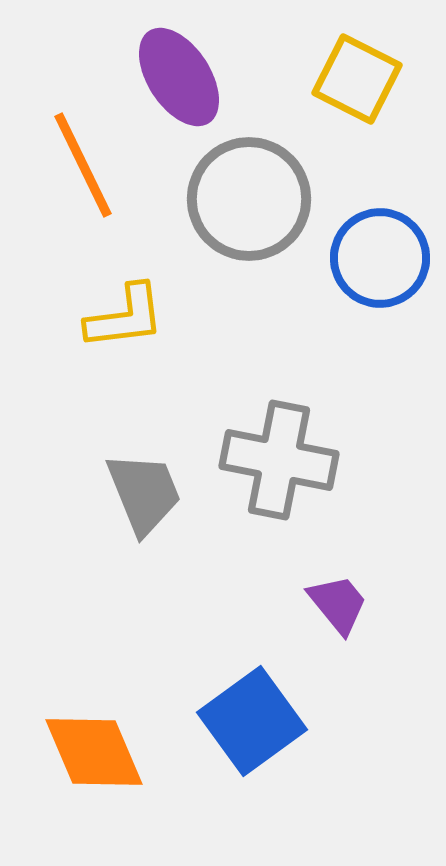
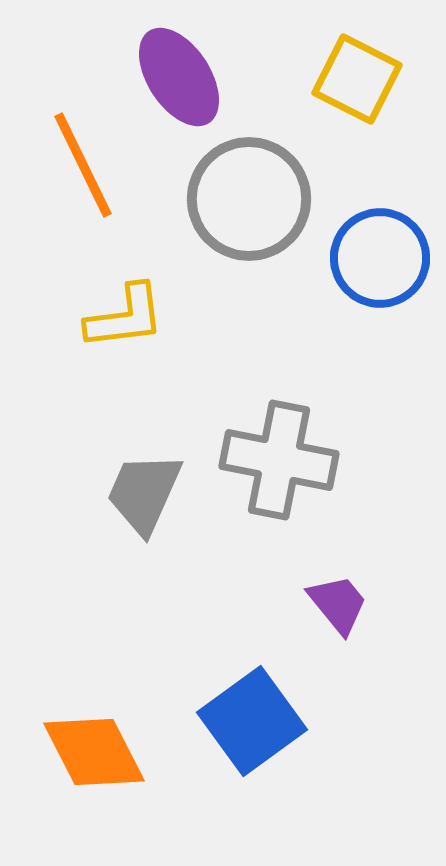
gray trapezoid: rotated 134 degrees counterclockwise
orange diamond: rotated 4 degrees counterclockwise
